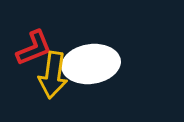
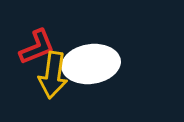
red L-shape: moved 3 px right, 1 px up
